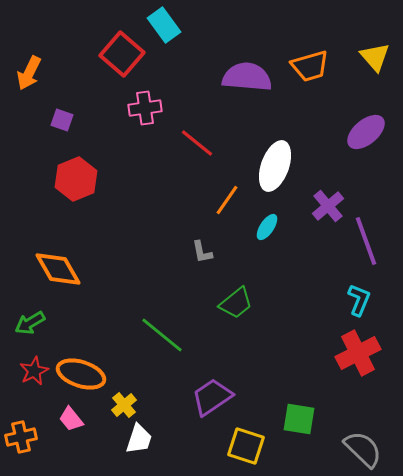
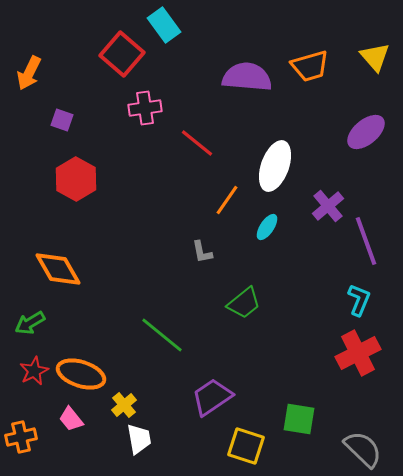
red hexagon: rotated 9 degrees counterclockwise
green trapezoid: moved 8 px right
white trapezoid: rotated 28 degrees counterclockwise
